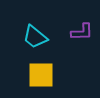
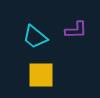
purple L-shape: moved 6 px left, 2 px up
